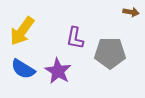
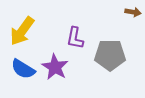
brown arrow: moved 2 px right
gray pentagon: moved 2 px down
purple star: moved 3 px left, 4 px up
